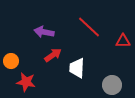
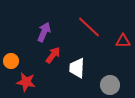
purple arrow: rotated 102 degrees clockwise
red arrow: rotated 18 degrees counterclockwise
gray circle: moved 2 px left
